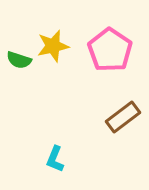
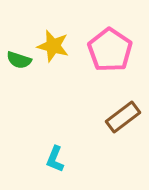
yellow star: rotated 28 degrees clockwise
